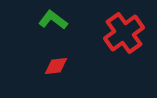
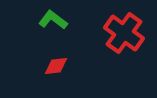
red cross: rotated 18 degrees counterclockwise
